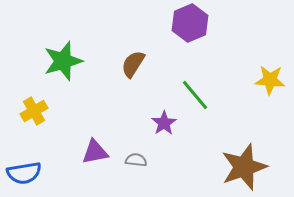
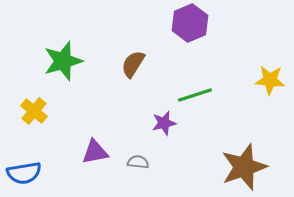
green line: rotated 68 degrees counterclockwise
yellow cross: rotated 20 degrees counterclockwise
purple star: rotated 20 degrees clockwise
gray semicircle: moved 2 px right, 2 px down
